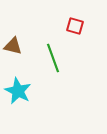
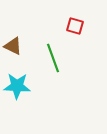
brown triangle: rotated 12 degrees clockwise
cyan star: moved 1 px left, 5 px up; rotated 24 degrees counterclockwise
